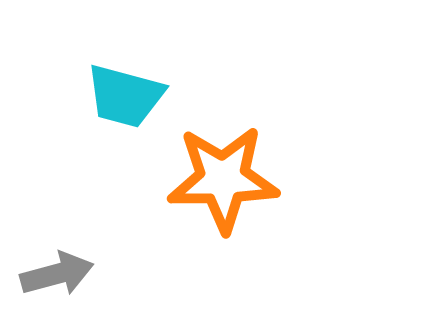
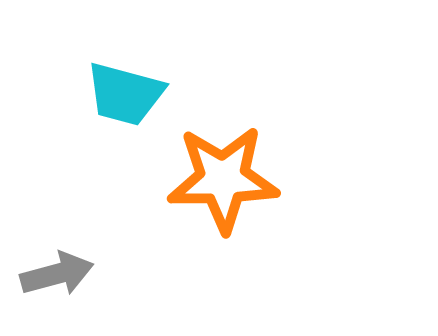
cyan trapezoid: moved 2 px up
